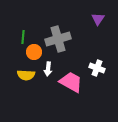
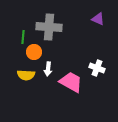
purple triangle: rotated 40 degrees counterclockwise
gray cross: moved 9 px left, 12 px up; rotated 20 degrees clockwise
